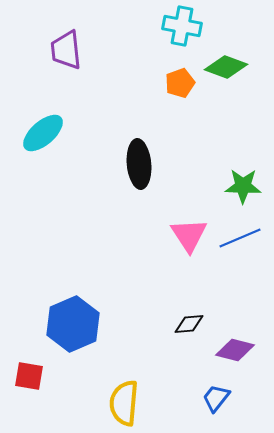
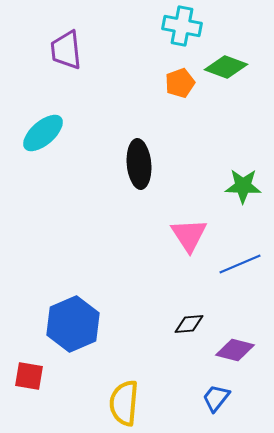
blue line: moved 26 px down
